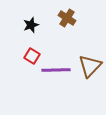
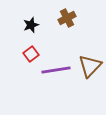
brown cross: rotated 30 degrees clockwise
red square: moved 1 px left, 2 px up; rotated 21 degrees clockwise
purple line: rotated 8 degrees counterclockwise
